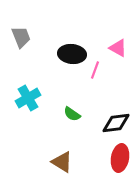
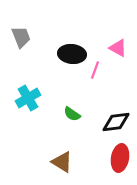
black diamond: moved 1 px up
